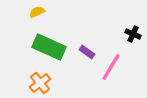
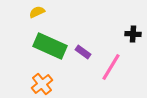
black cross: rotated 21 degrees counterclockwise
green rectangle: moved 1 px right, 1 px up
purple rectangle: moved 4 px left
orange cross: moved 2 px right, 1 px down
